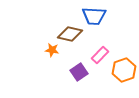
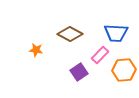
blue trapezoid: moved 22 px right, 17 px down
brown diamond: rotated 15 degrees clockwise
orange star: moved 16 px left
orange hexagon: rotated 15 degrees clockwise
